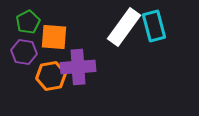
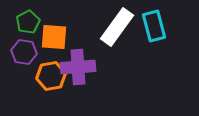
white rectangle: moved 7 px left
